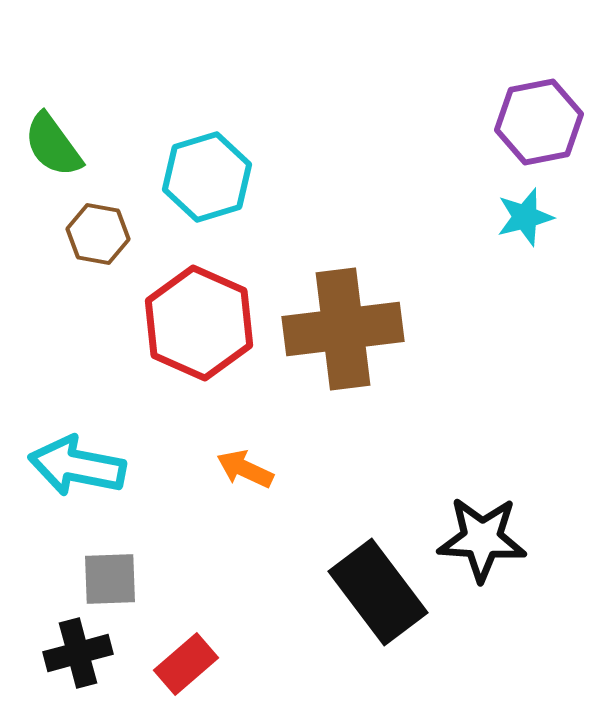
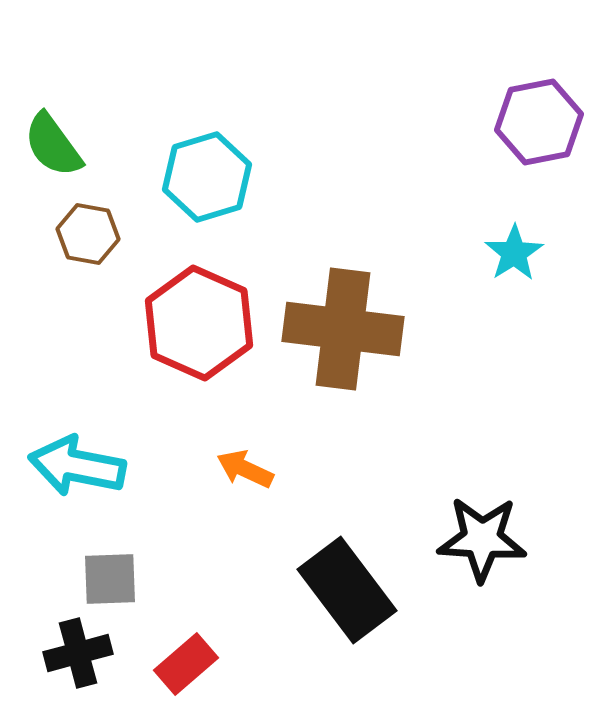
cyan star: moved 11 px left, 36 px down; rotated 18 degrees counterclockwise
brown hexagon: moved 10 px left
brown cross: rotated 14 degrees clockwise
black rectangle: moved 31 px left, 2 px up
